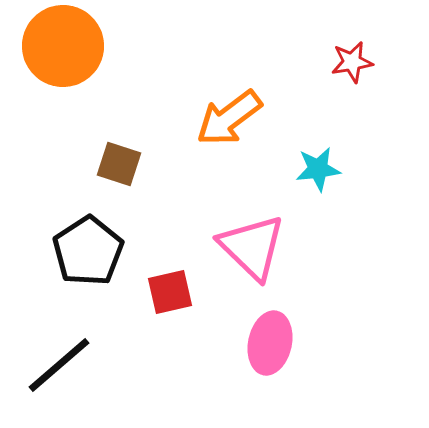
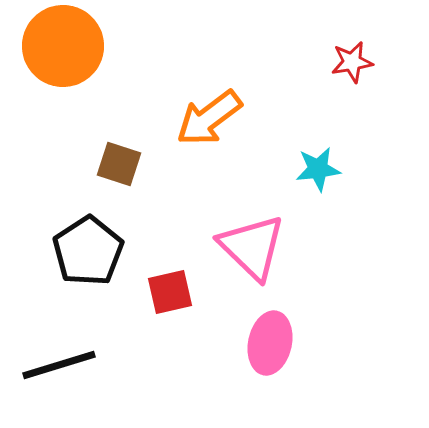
orange arrow: moved 20 px left
black line: rotated 24 degrees clockwise
